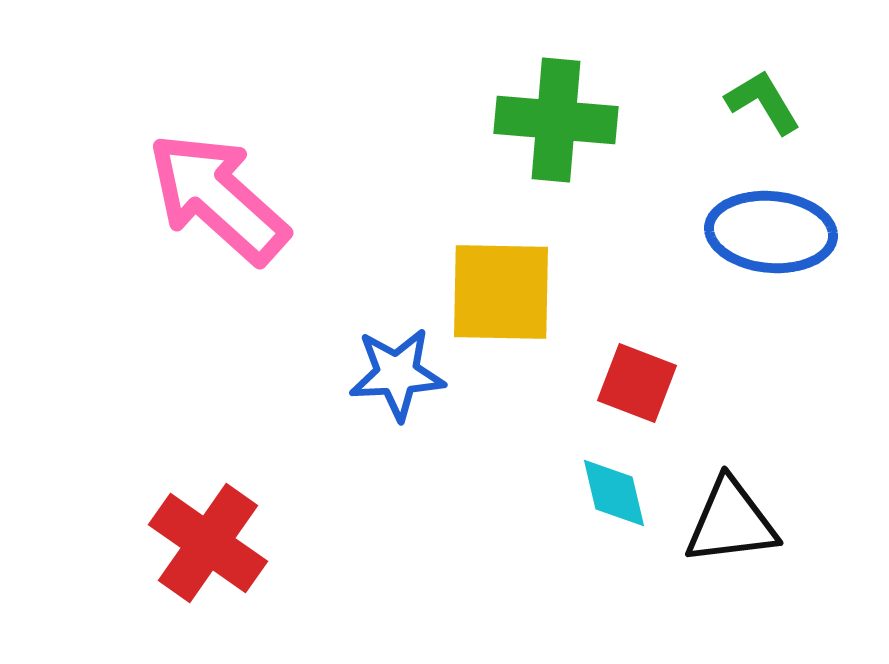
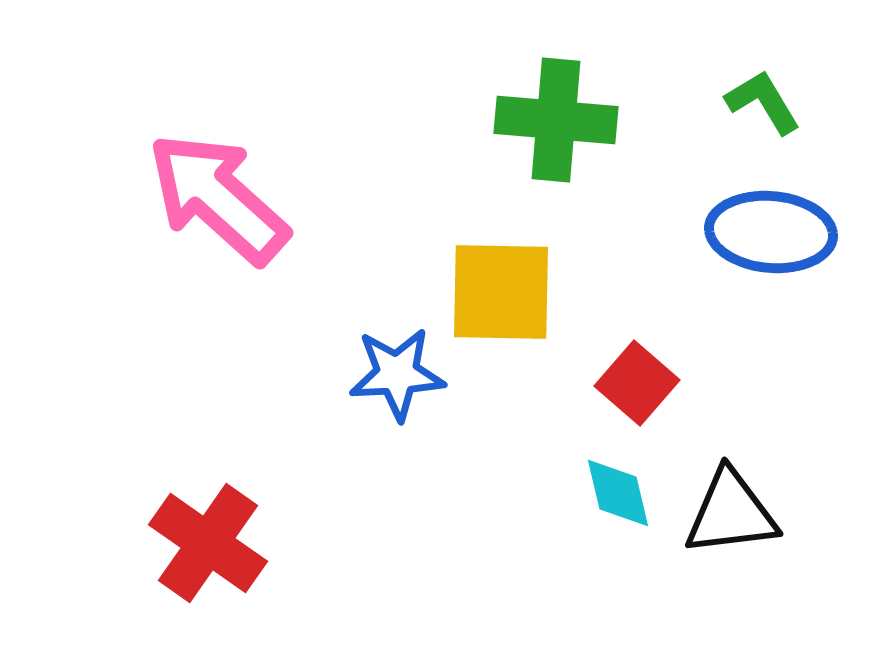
red square: rotated 20 degrees clockwise
cyan diamond: moved 4 px right
black triangle: moved 9 px up
